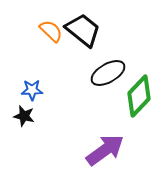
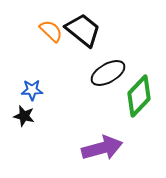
purple arrow: moved 3 px left, 2 px up; rotated 21 degrees clockwise
